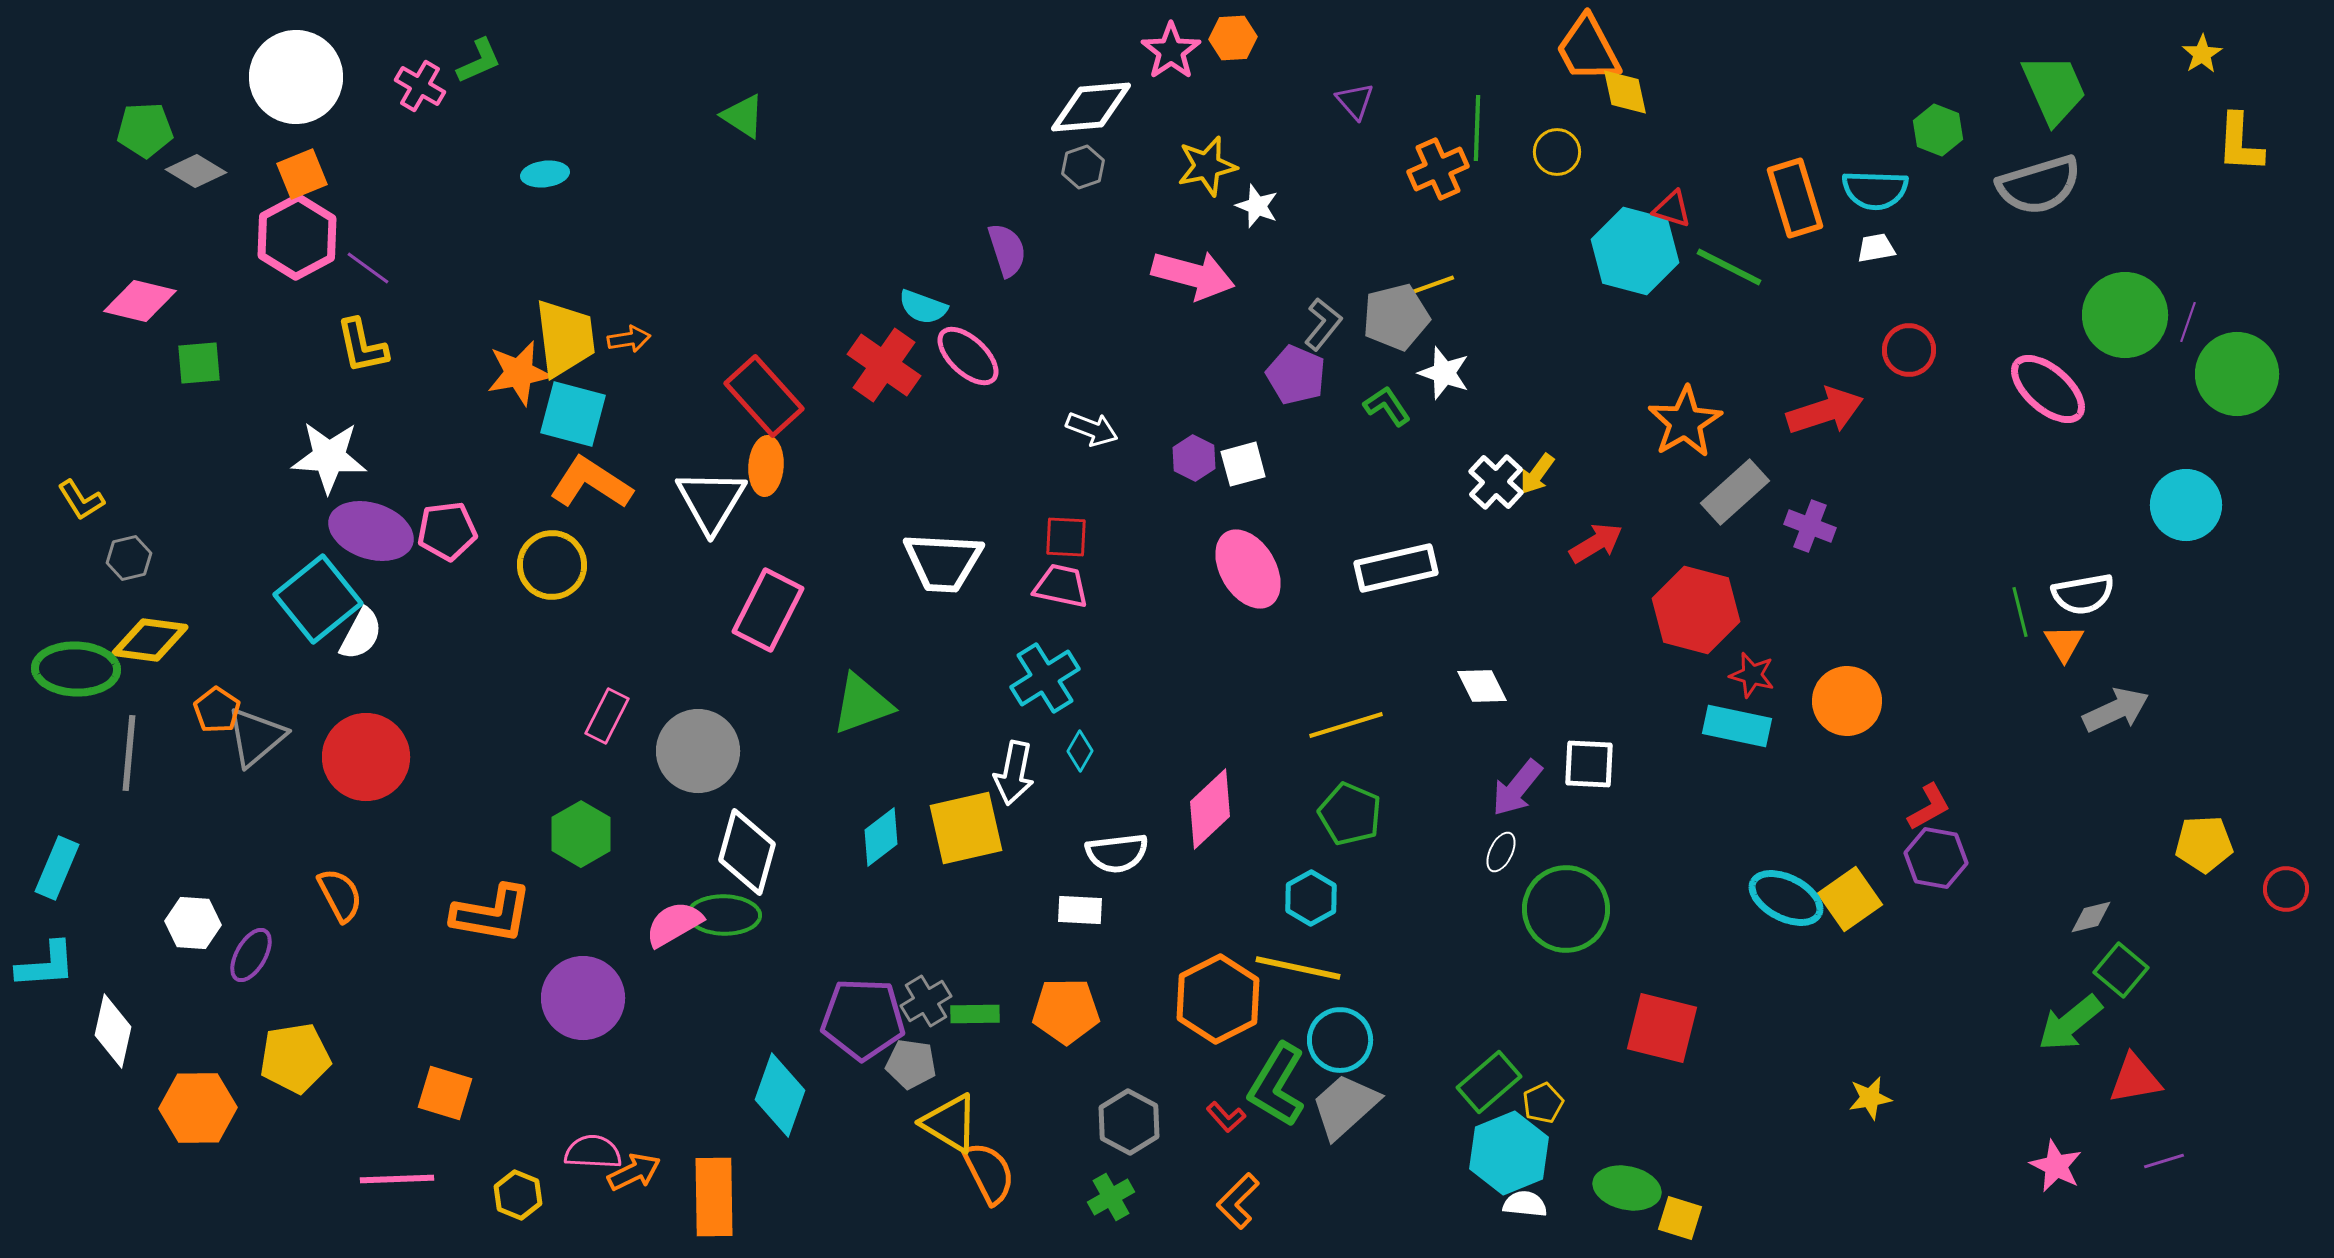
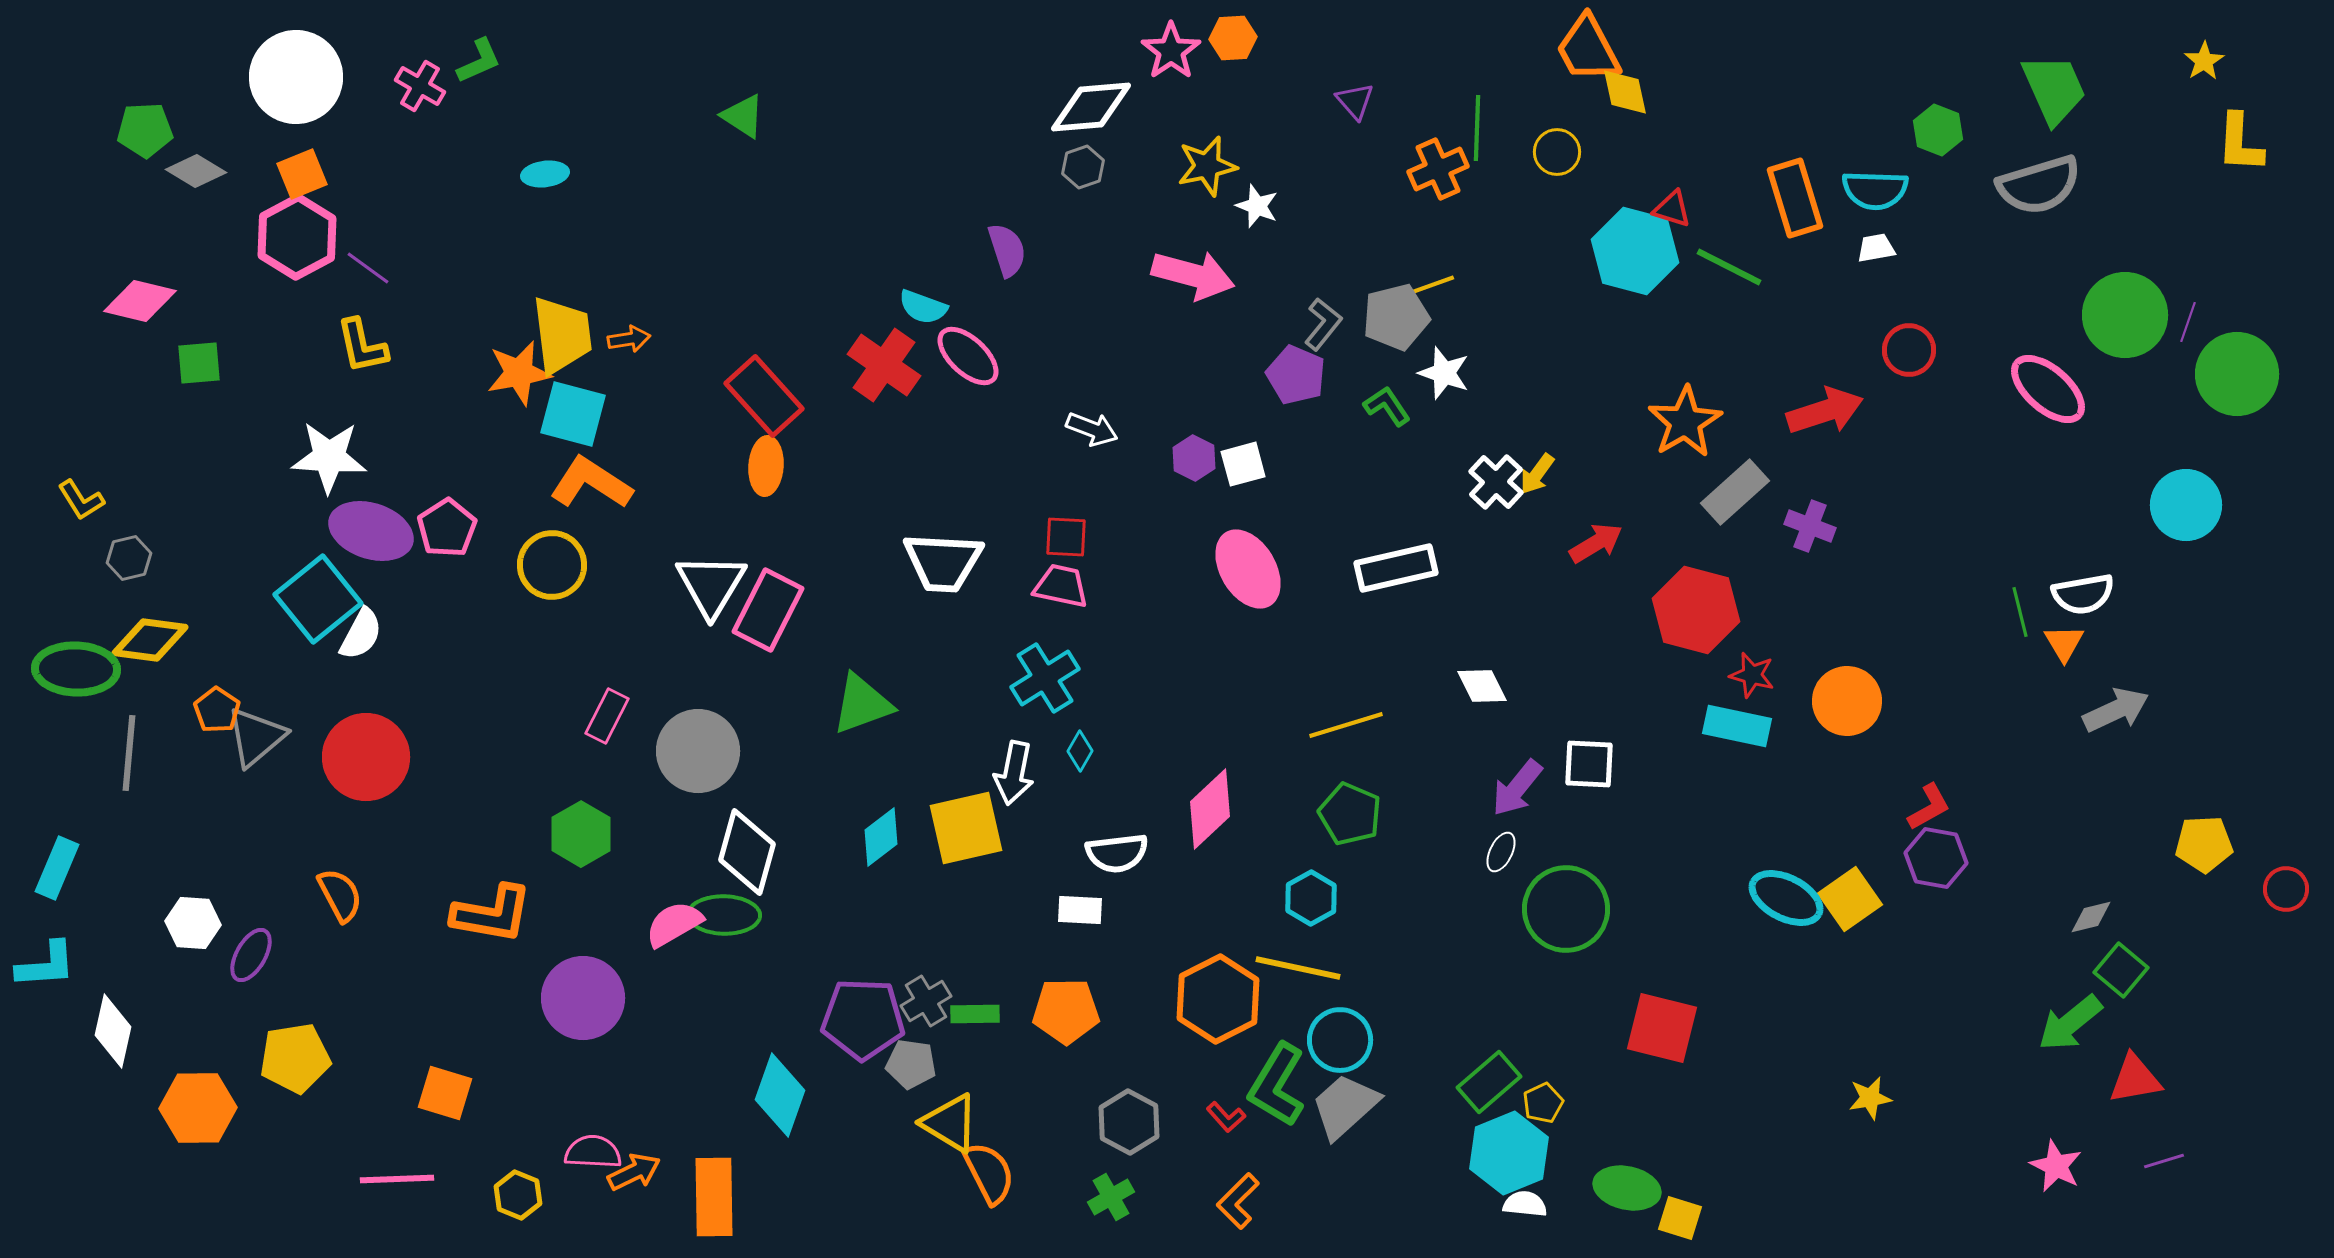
yellow star at (2202, 54): moved 2 px right, 7 px down
yellow trapezoid at (565, 338): moved 3 px left, 3 px up
white triangle at (711, 501): moved 84 px down
pink pentagon at (447, 531): moved 3 px up; rotated 26 degrees counterclockwise
